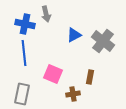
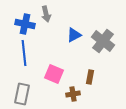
pink square: moved 1 px right
